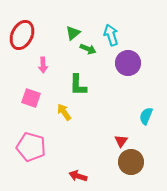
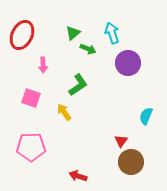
cyan arrow: moved 1 px right, 2 px up
green L-shape: rotated 125 degrees counterclockwise
pink pentagon: rotated 16 degrees counterclockwise
